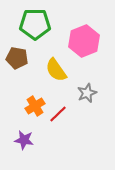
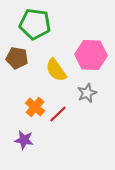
green pentagon: rotated 8 degrees clockwise
pink hexagon: moved 7 px right, 14 px down; rotated 24 degrees clockwise
orange cross: moved 1 px down; rotated 18 degrees counterclockwise
